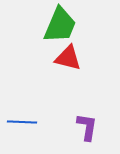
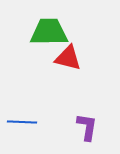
green trapezoid: moved 11 px left, 7 px down; rotated 114 degrees counterclockwise
